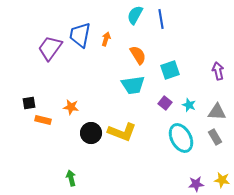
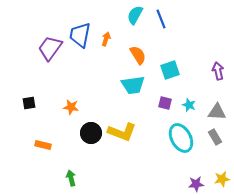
blue line: rotated 12 degrees counterclockwise
purple square: rotated 24 degrees counterclockwise
orange rectangle: moved 25 px down
yellow star: moved 1 px up; rotated 21 degrees counterclockwise
